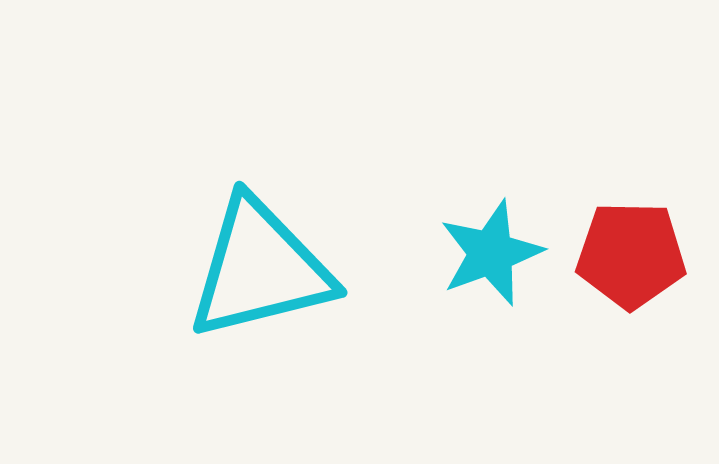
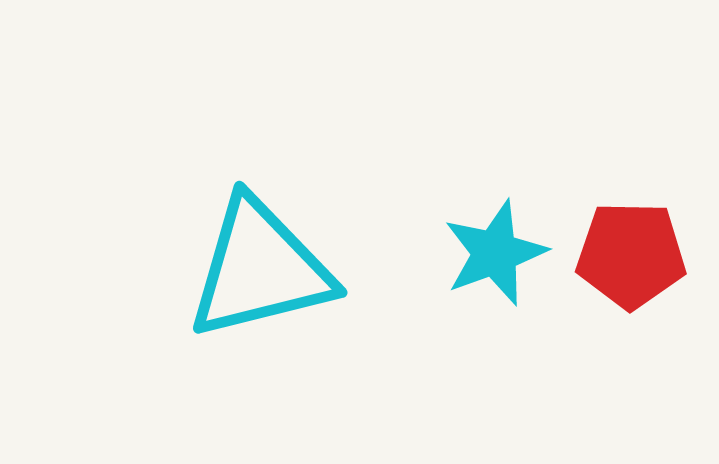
cyan star: moved 4 px right
